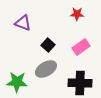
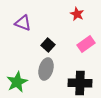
red star: rotated 24 degrees clockwise
pink rectangle: moved 5 px right, 3 px up
gray ellipse: rotated 45 degrees counterclockwise
green star: rotated 30 degrees counterclockwise
